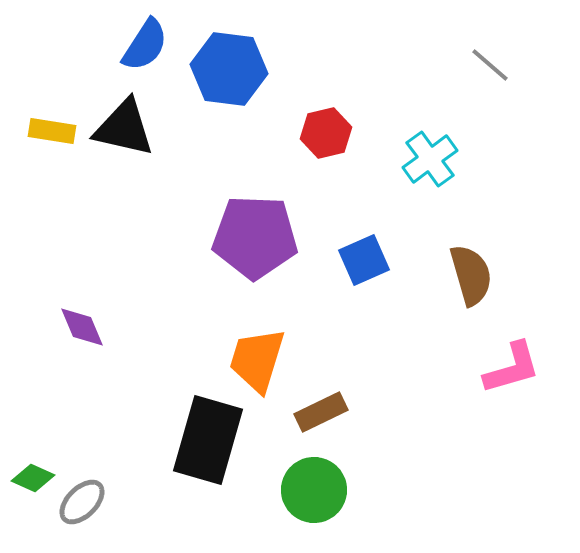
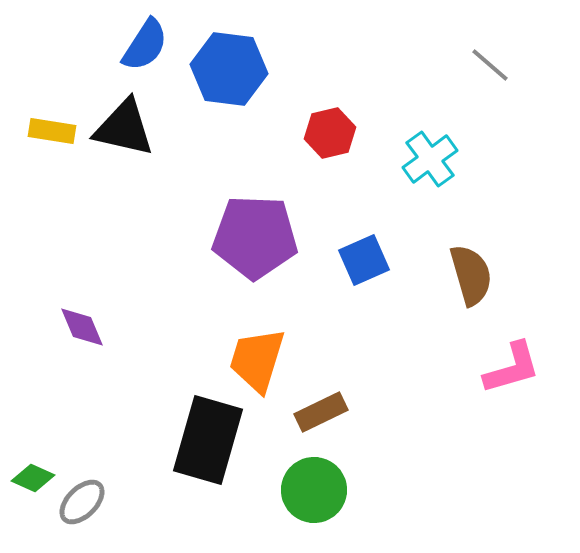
red hexagon: moved 4 px right
